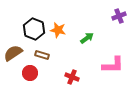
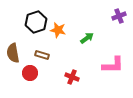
black hexagon: moved 2 px right, 7 px up; rotated 20 degrees clockwise
brown semicircle: rotated 66 degrees counterclockwise
